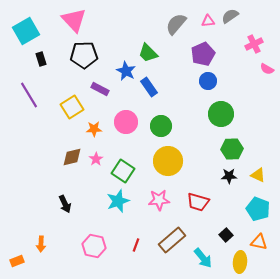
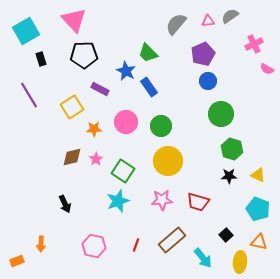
green hexagon at (232, 149): rotated 20 degrees clockwise
pink star at (159, 200): moved 3 px right
